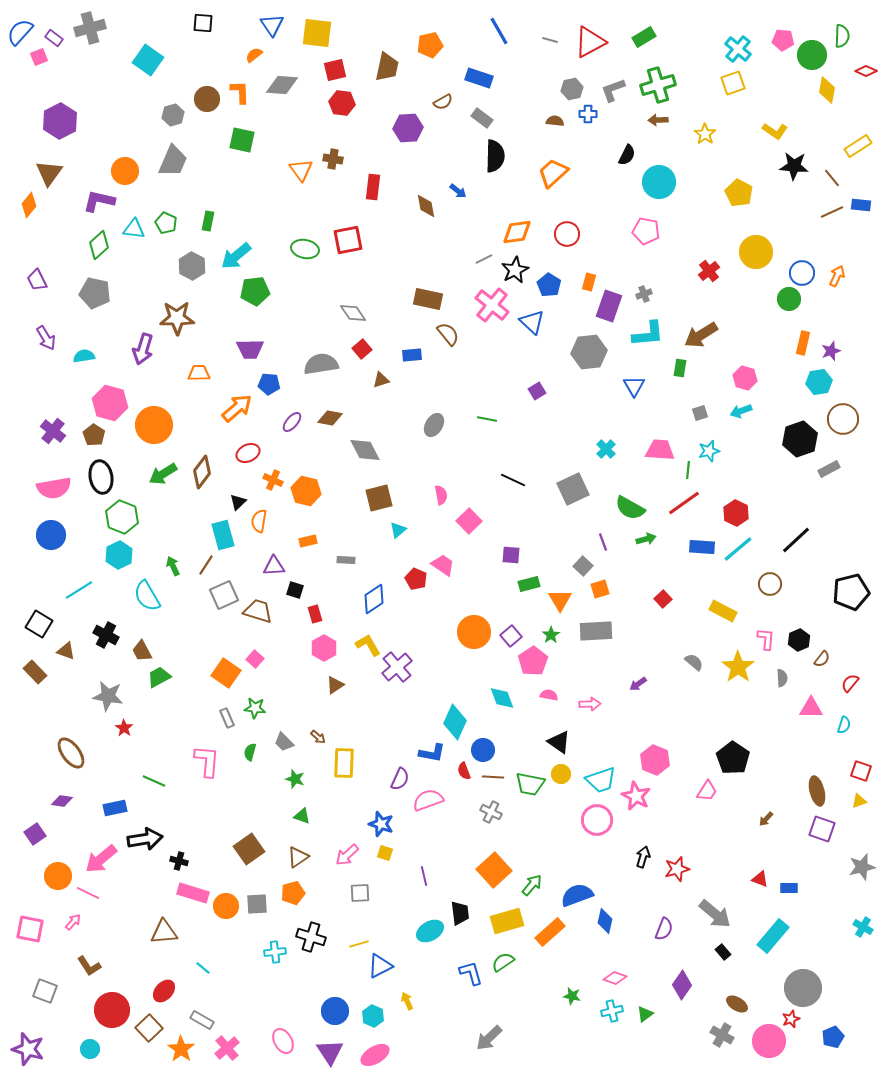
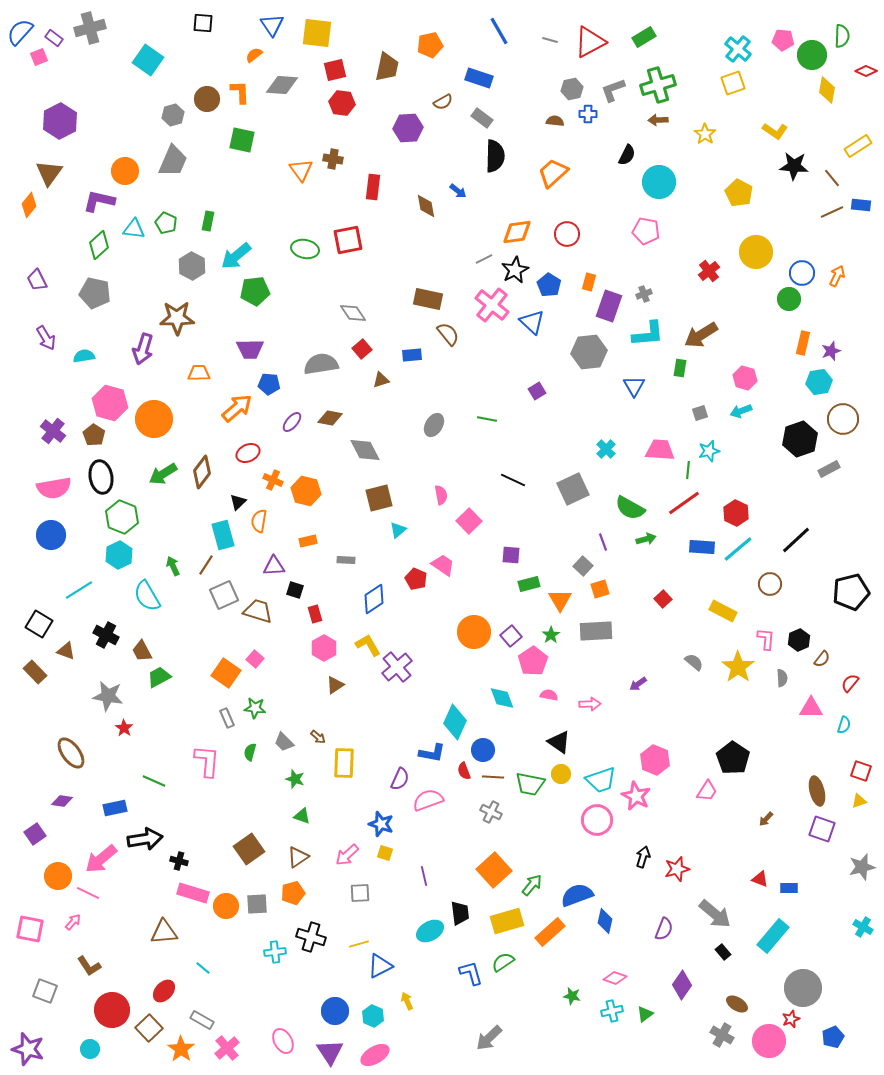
orange circle at (154, 425): moved 6 px up
